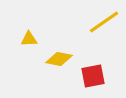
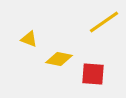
yellow triangle: rotated 24 degrees clockwise
red square: moved 2 px up; rotated 15 degrees clockwise
